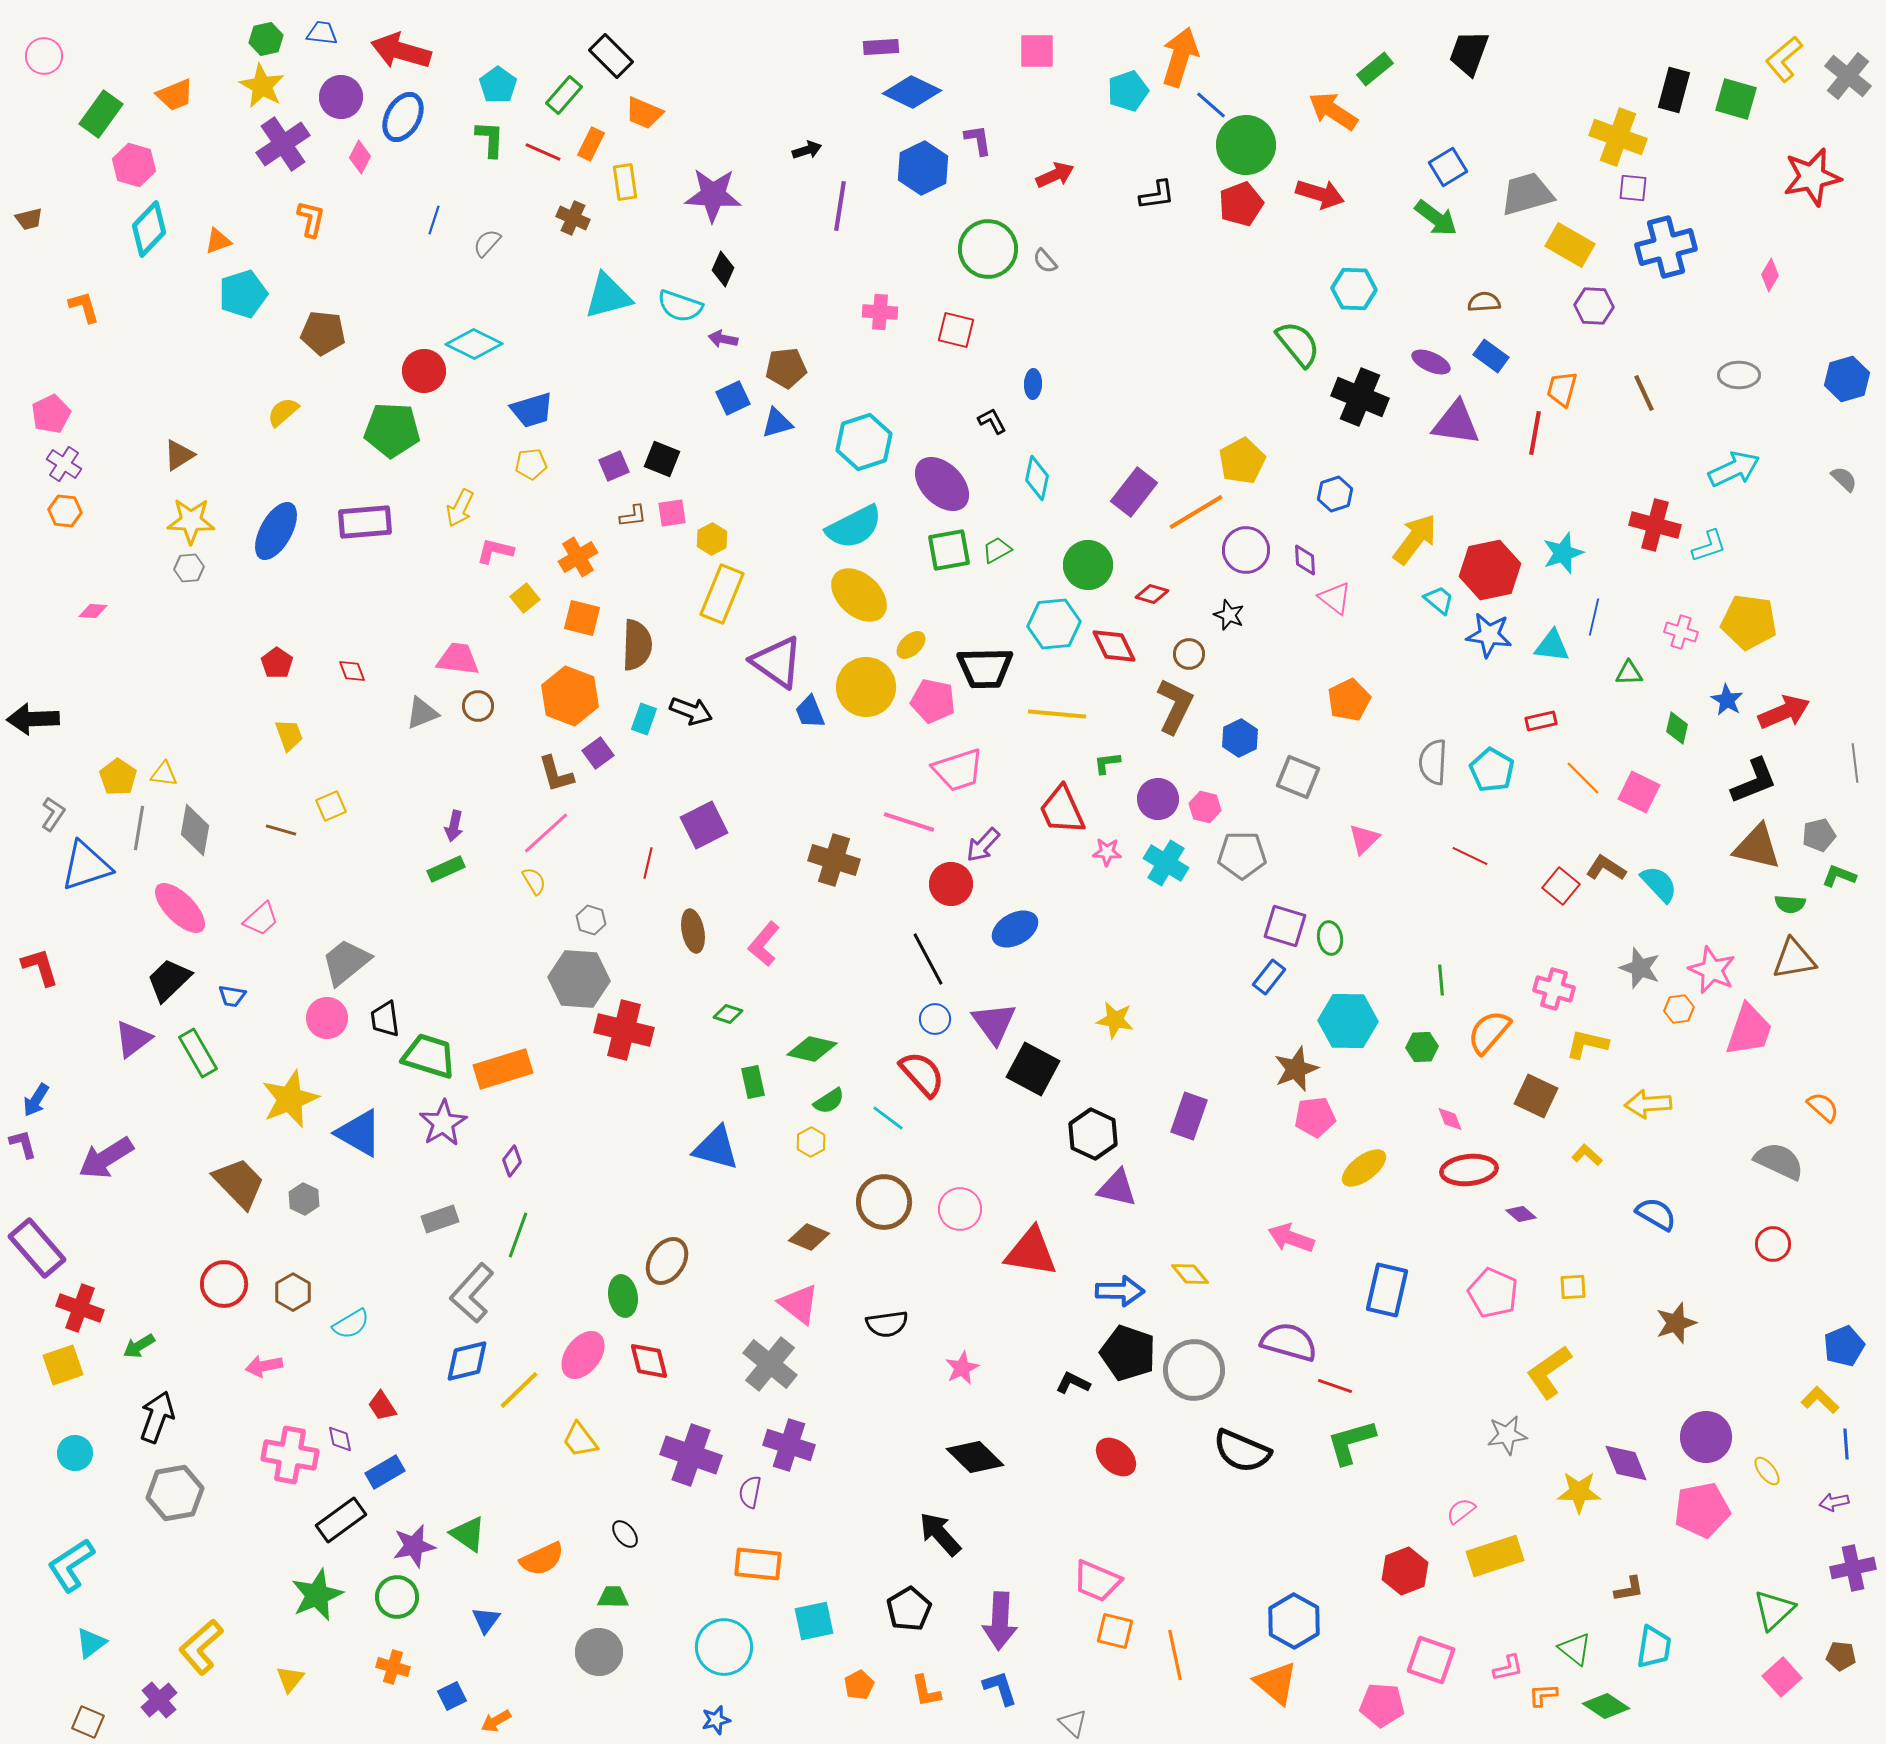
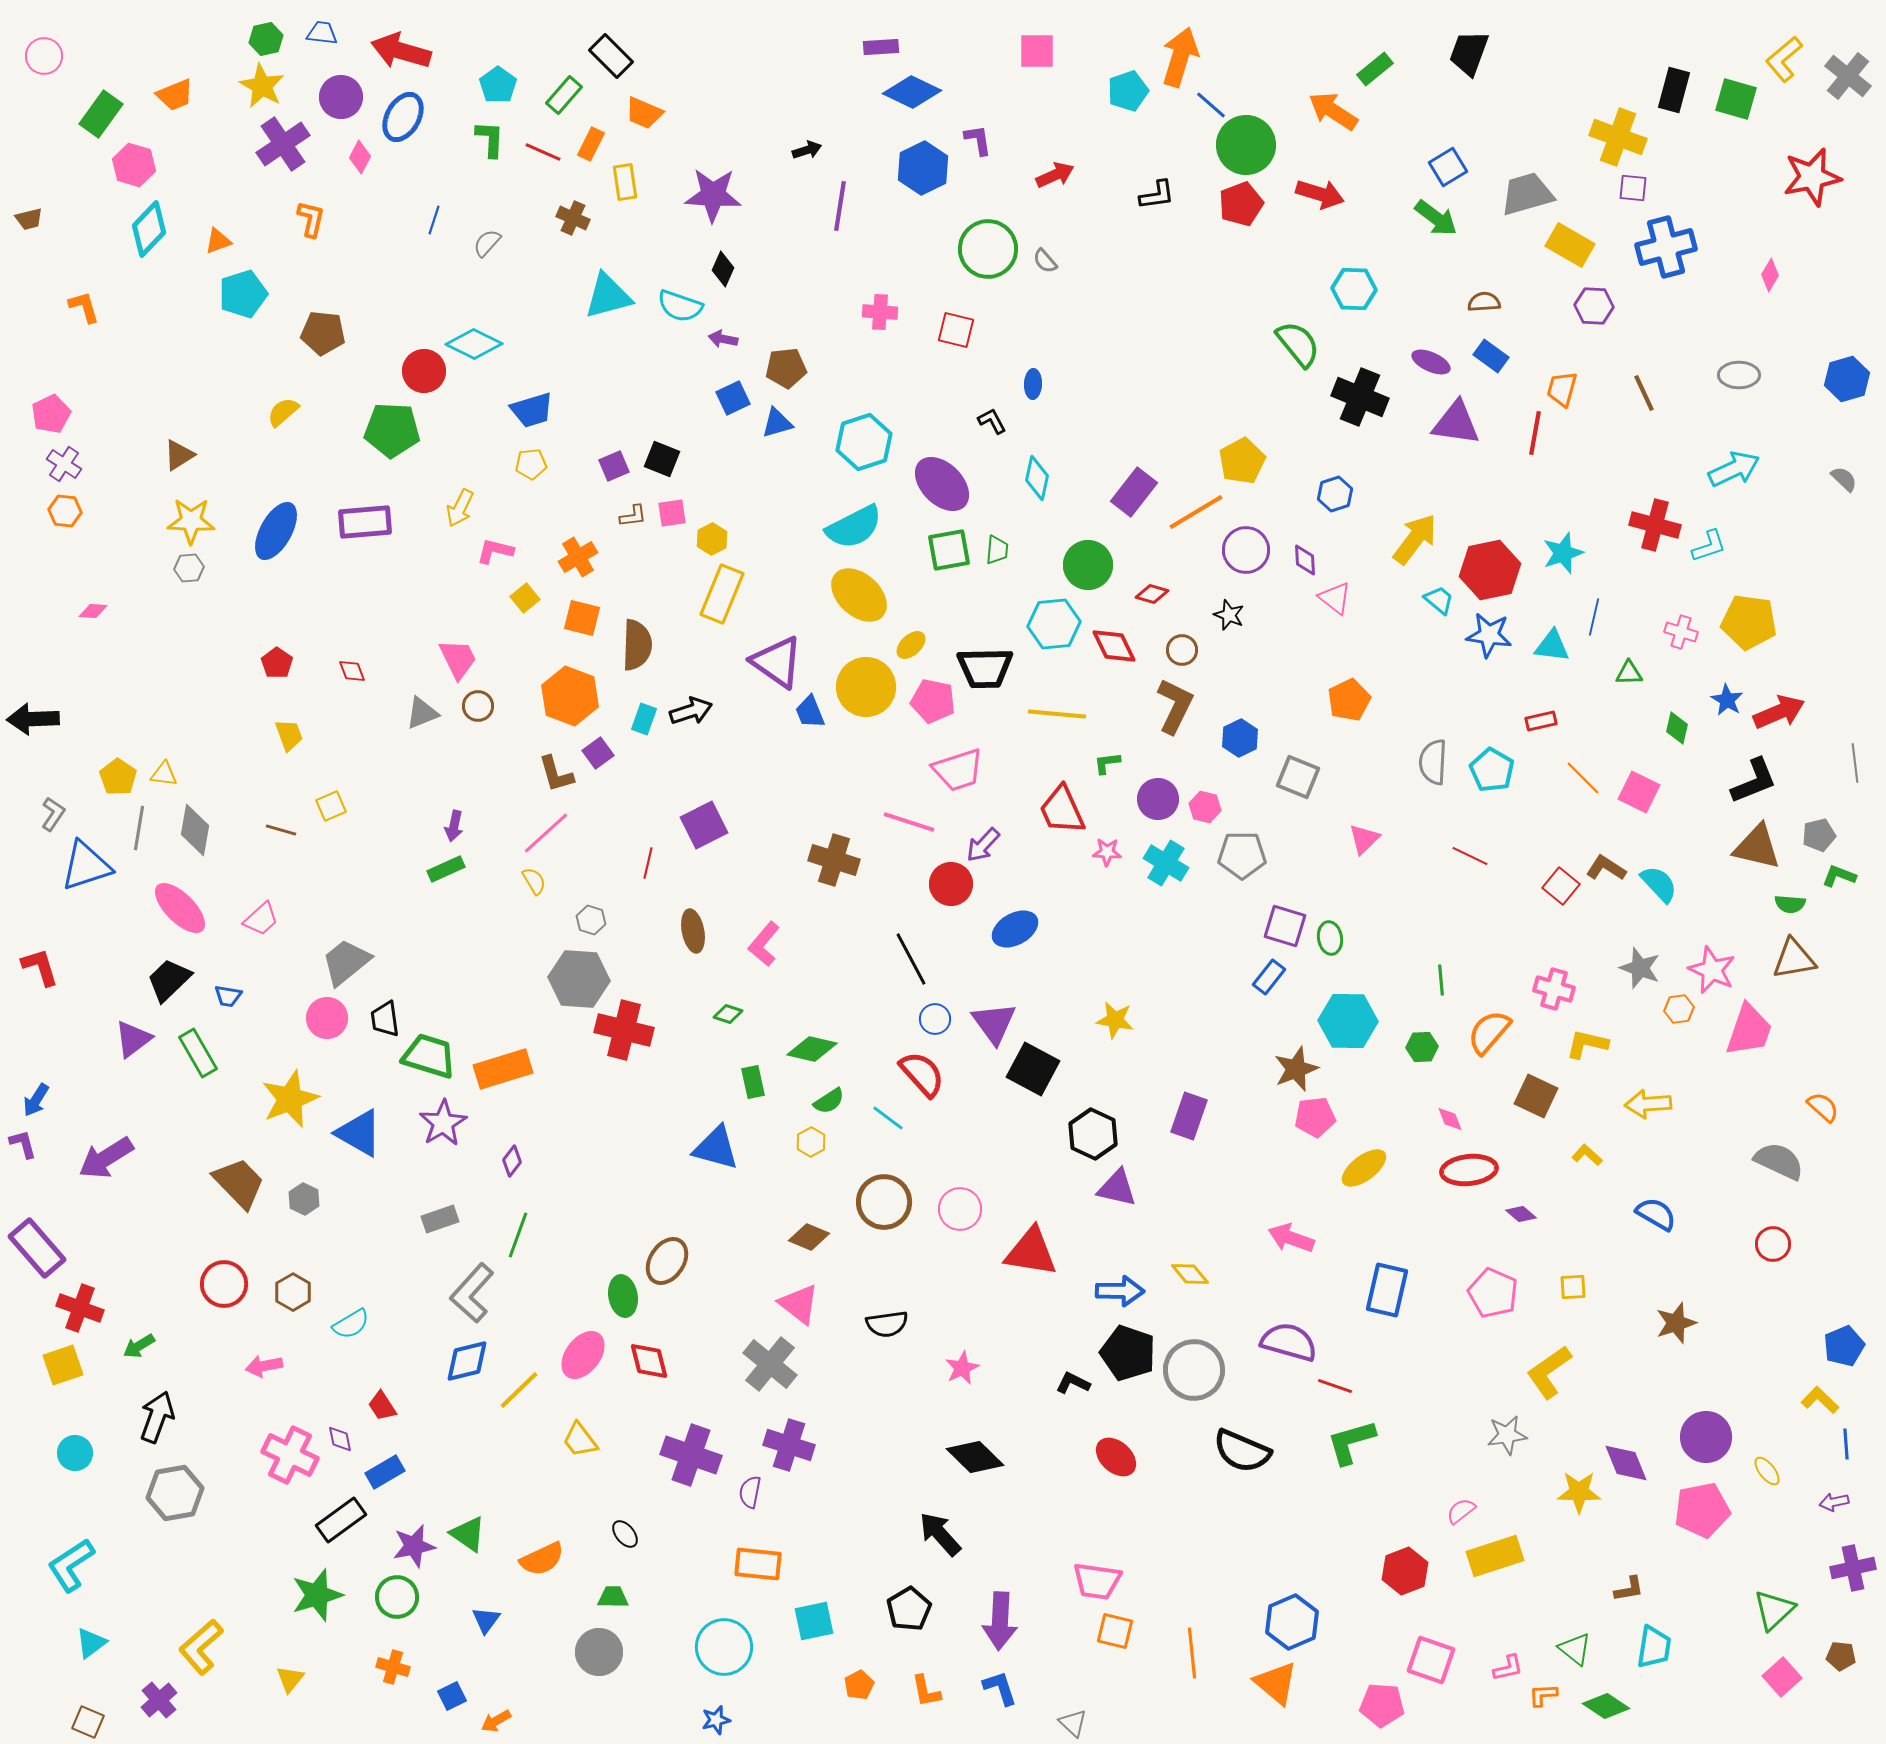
green trapezoid at (997, 550): rotated 124 degrees clockwise
brown circle at (1189, 654): moved 7 px left, 4 px up
pink trapezoid at (458, 659): rotated 57 degrees clockwise
black arrow at (691, 711): rotated 39 degrees counterclockwise
red arrow at (1784, 712): moved 5 px left
black line at (928, 959): moved 17 px left
blue trapezoid at (232, 996): moved 4 px left
pink cross at (290, 1455): rotated 16 degrees clockwise
pink trapezoid at (1097, 1581): rotated 15 degrees counterclockwise
green star at (317, 1595): rotated 6 degrees clockwise
blue hexagon at (1294, 1621): moved 2 px left, 1 px down; rotated 8 degrees clockwise
orange line at (1175, 1655): moved 17 px right, 2 px up; rotated 6 degrees clockwise
